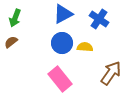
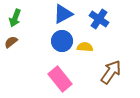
blue circle: moved 2 px up
brown arrow: moved 1 px up
